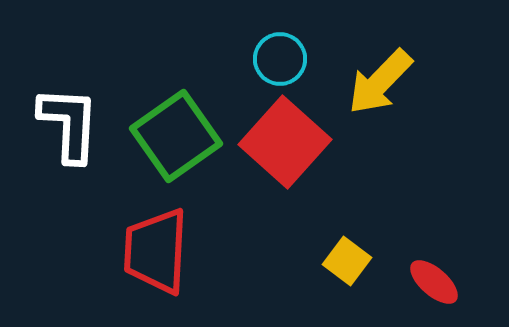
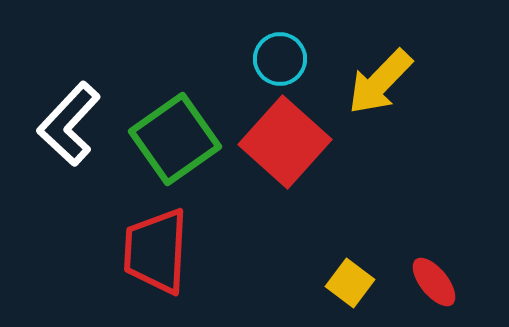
white L-shape: rotated 140 degrees counterclockwise
green square: moved 1 px left, 3 px down
yellow square: moved 3 px right, 22 px down
red ellipse: rotated 10 degrees clockwise
